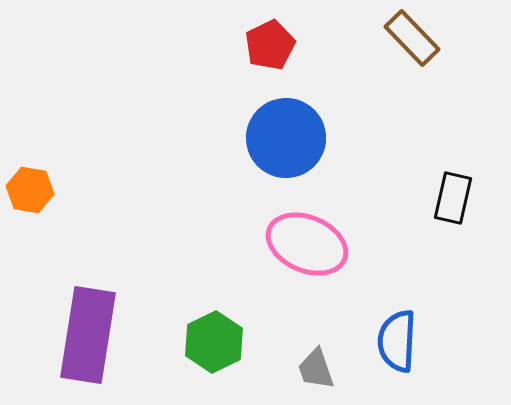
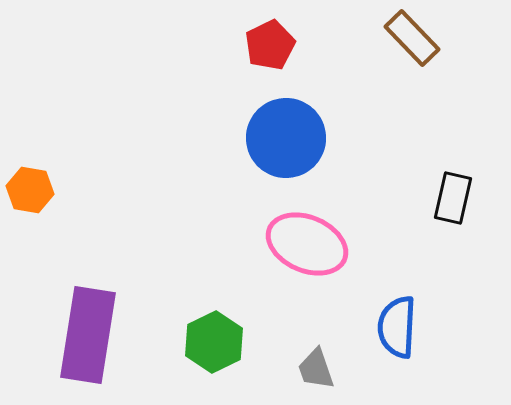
blue semicircle: moved 14 px up
